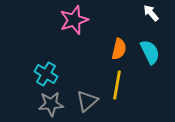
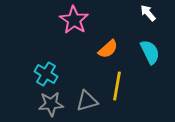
white arrow: moved 3 px left
pink star: rotated 20 degrees counterclockwise
orange semicircle: moved 11 px left; rotated 35 degrees clockwise
yellow line: moved 1 px down
gray triangle: rotated 25 degrees clockwise
